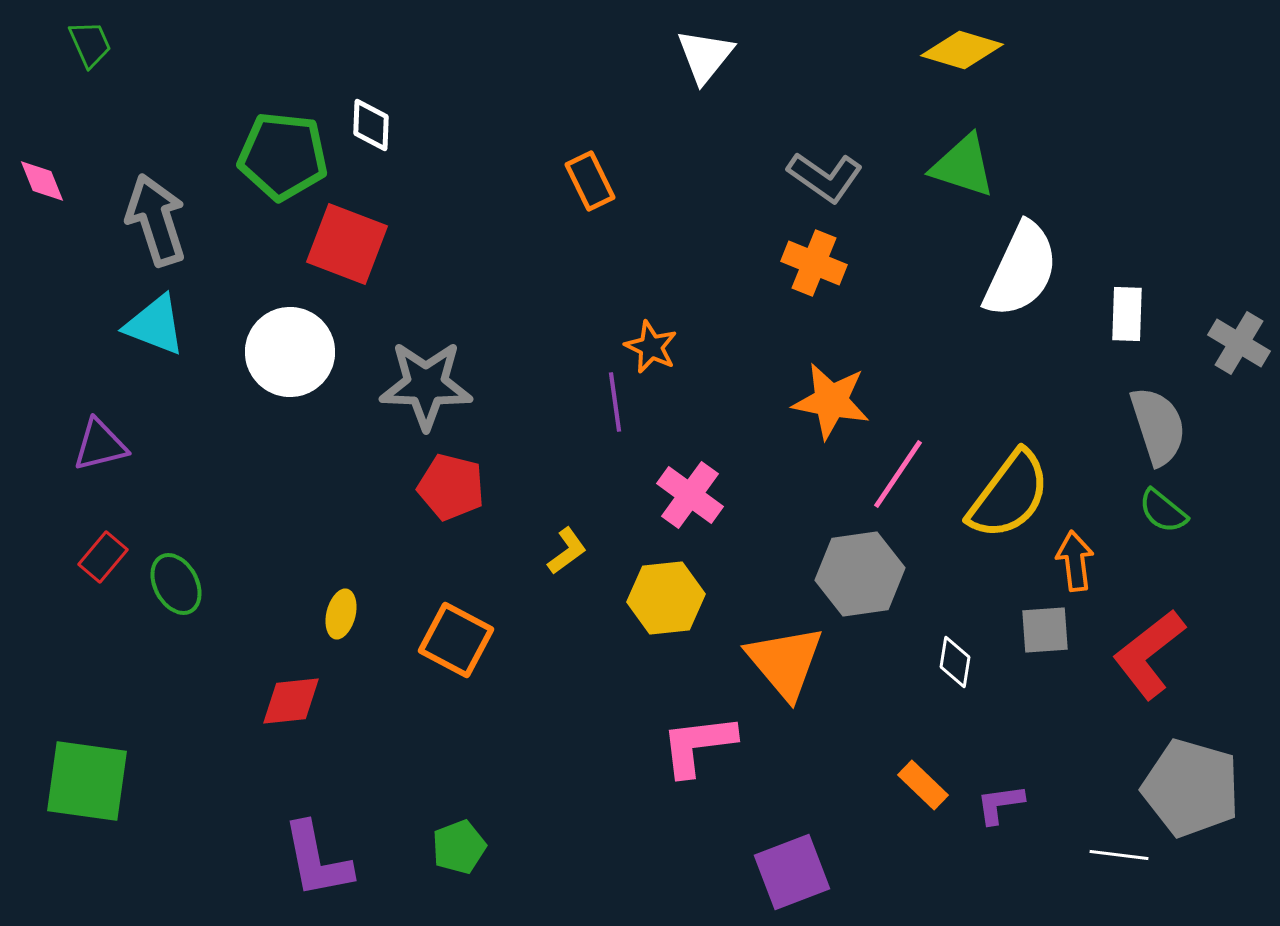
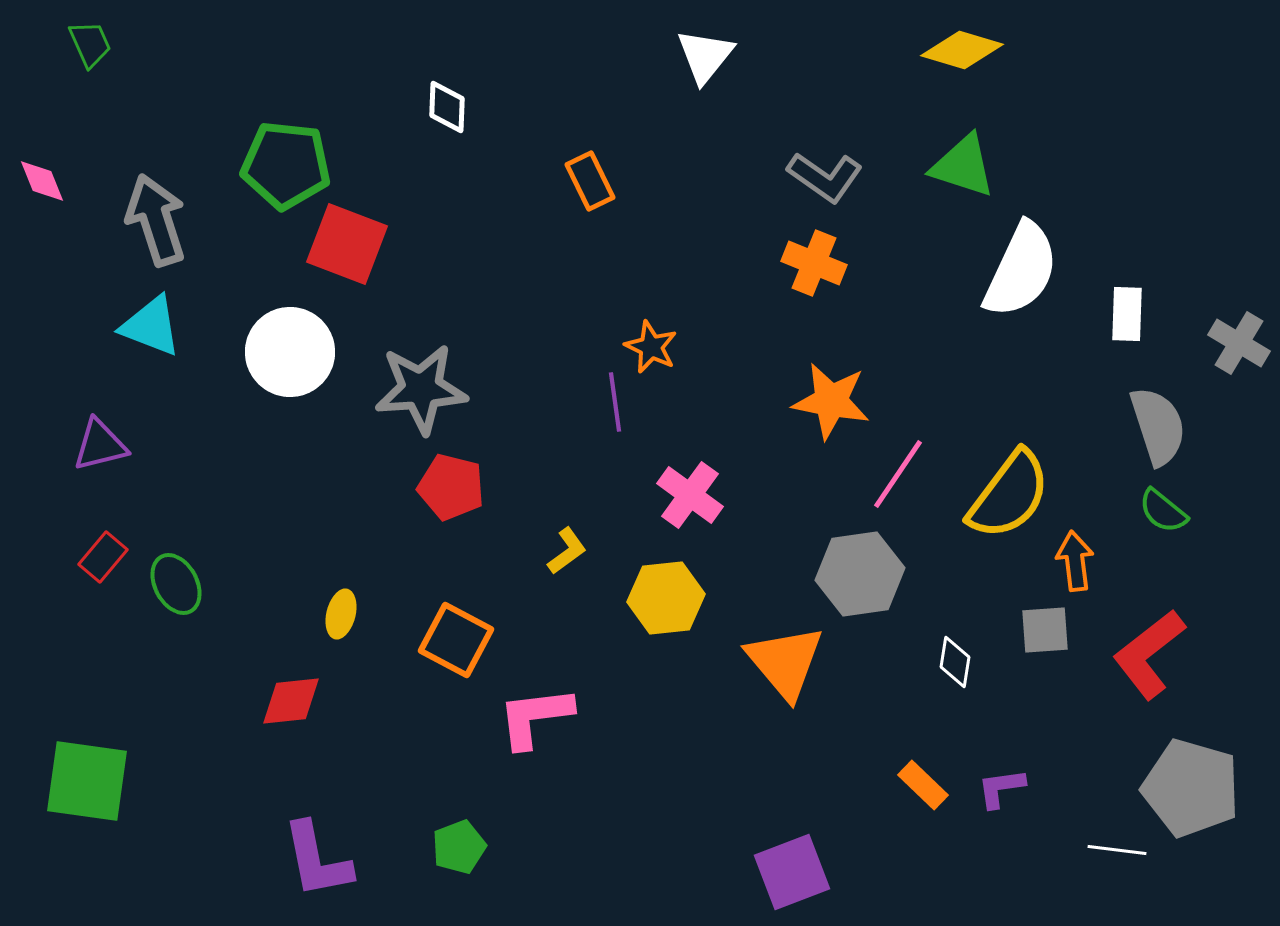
white diamond at (371, 125): moved 76 px right, 18 px up
green pentagon at (283, 156): moved 3 px right, 9 px down
cyan triangle at (155, 325): moved 4 px left, 1 px down
gray star at (426, 385): moved 5 px left, 4 px down; rotated 6 degrees counterclockwise
pink L-shape at (698, 745): moved 163 px left, 28 px up
purple L-shape at (1000, 804): moved 1 px right, 16 px up
white line at (1119, 855): moved 2 px left, 5 px up
